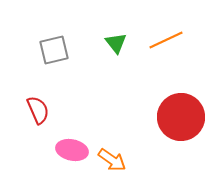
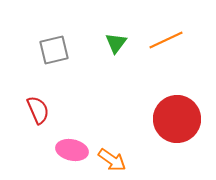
green triangle: rotated 15 degrees clockwise
red circle: moved 4 px left, 2 px down
